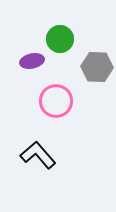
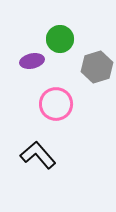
gray hexagon: rotated 20 degrees counterclockwise
pink circle: moved 3 px down
